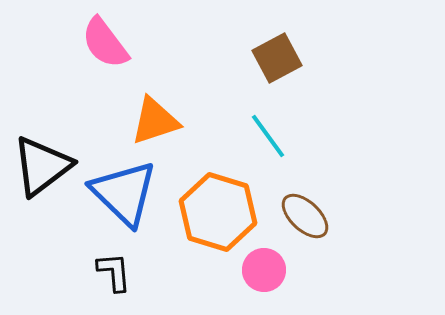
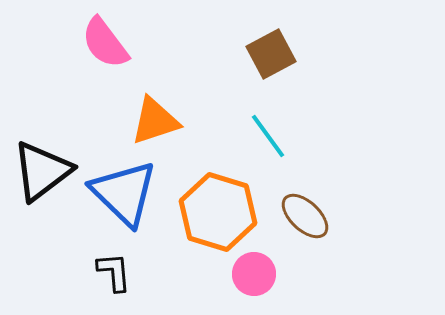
brown square: moved 6 px left, 4 px up
black triangle: moved 5 px down
pink circle: moved 10 px left, 4 px down
